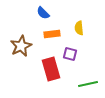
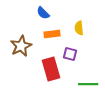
green line: rotated 12 degrees clockwise
